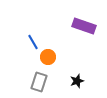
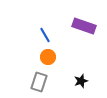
blue line: moved 12 px right, 7 px up
black star: moved 4 px right
